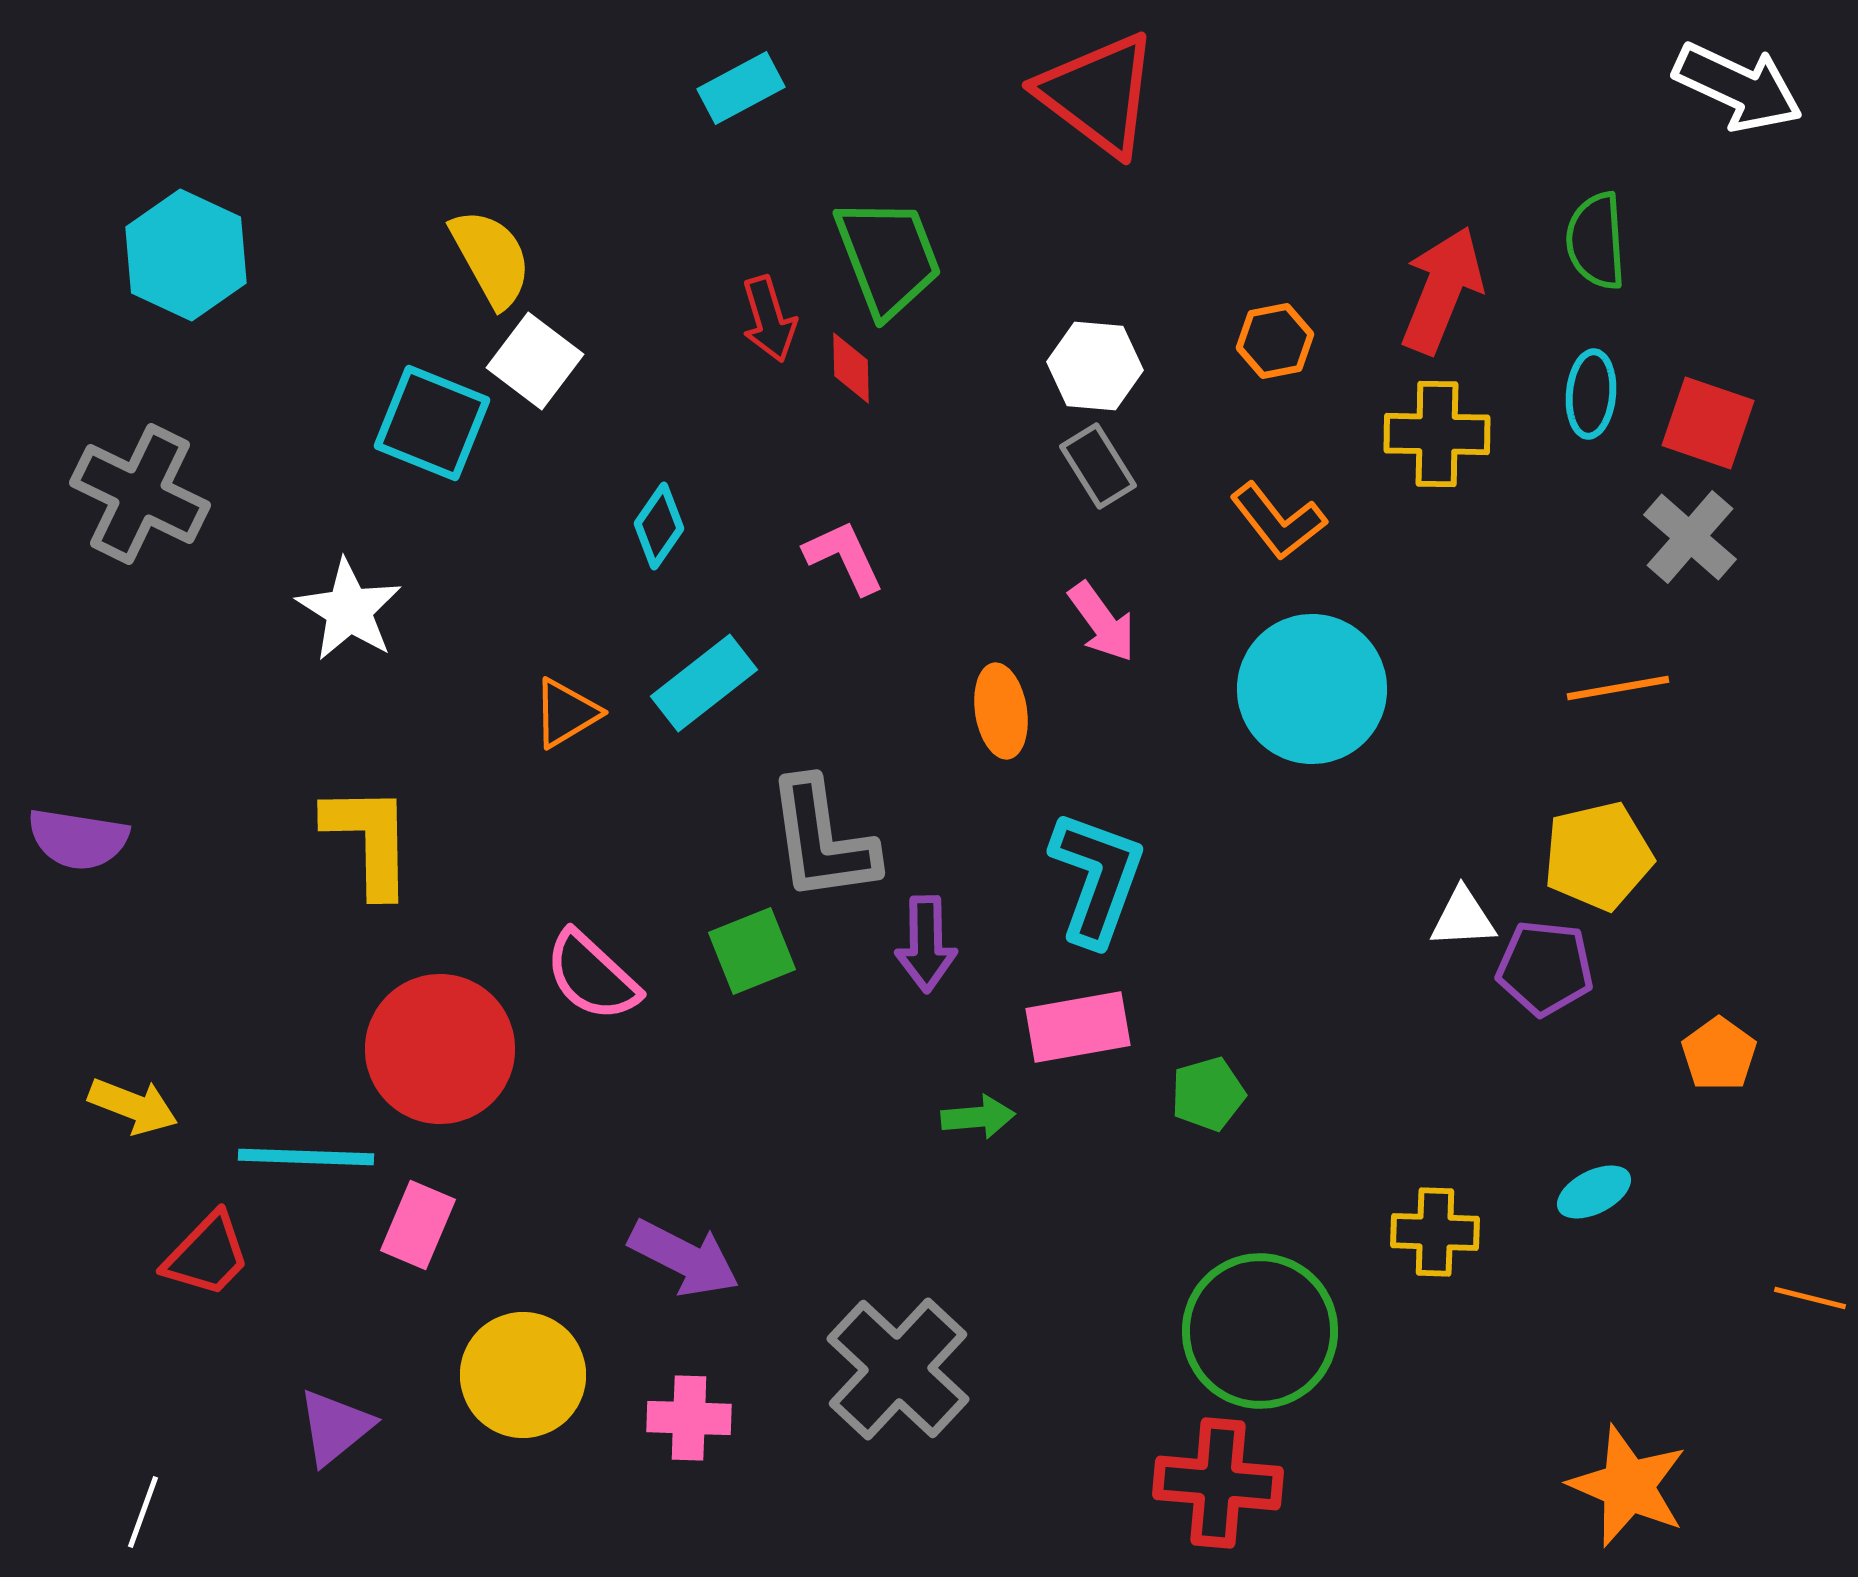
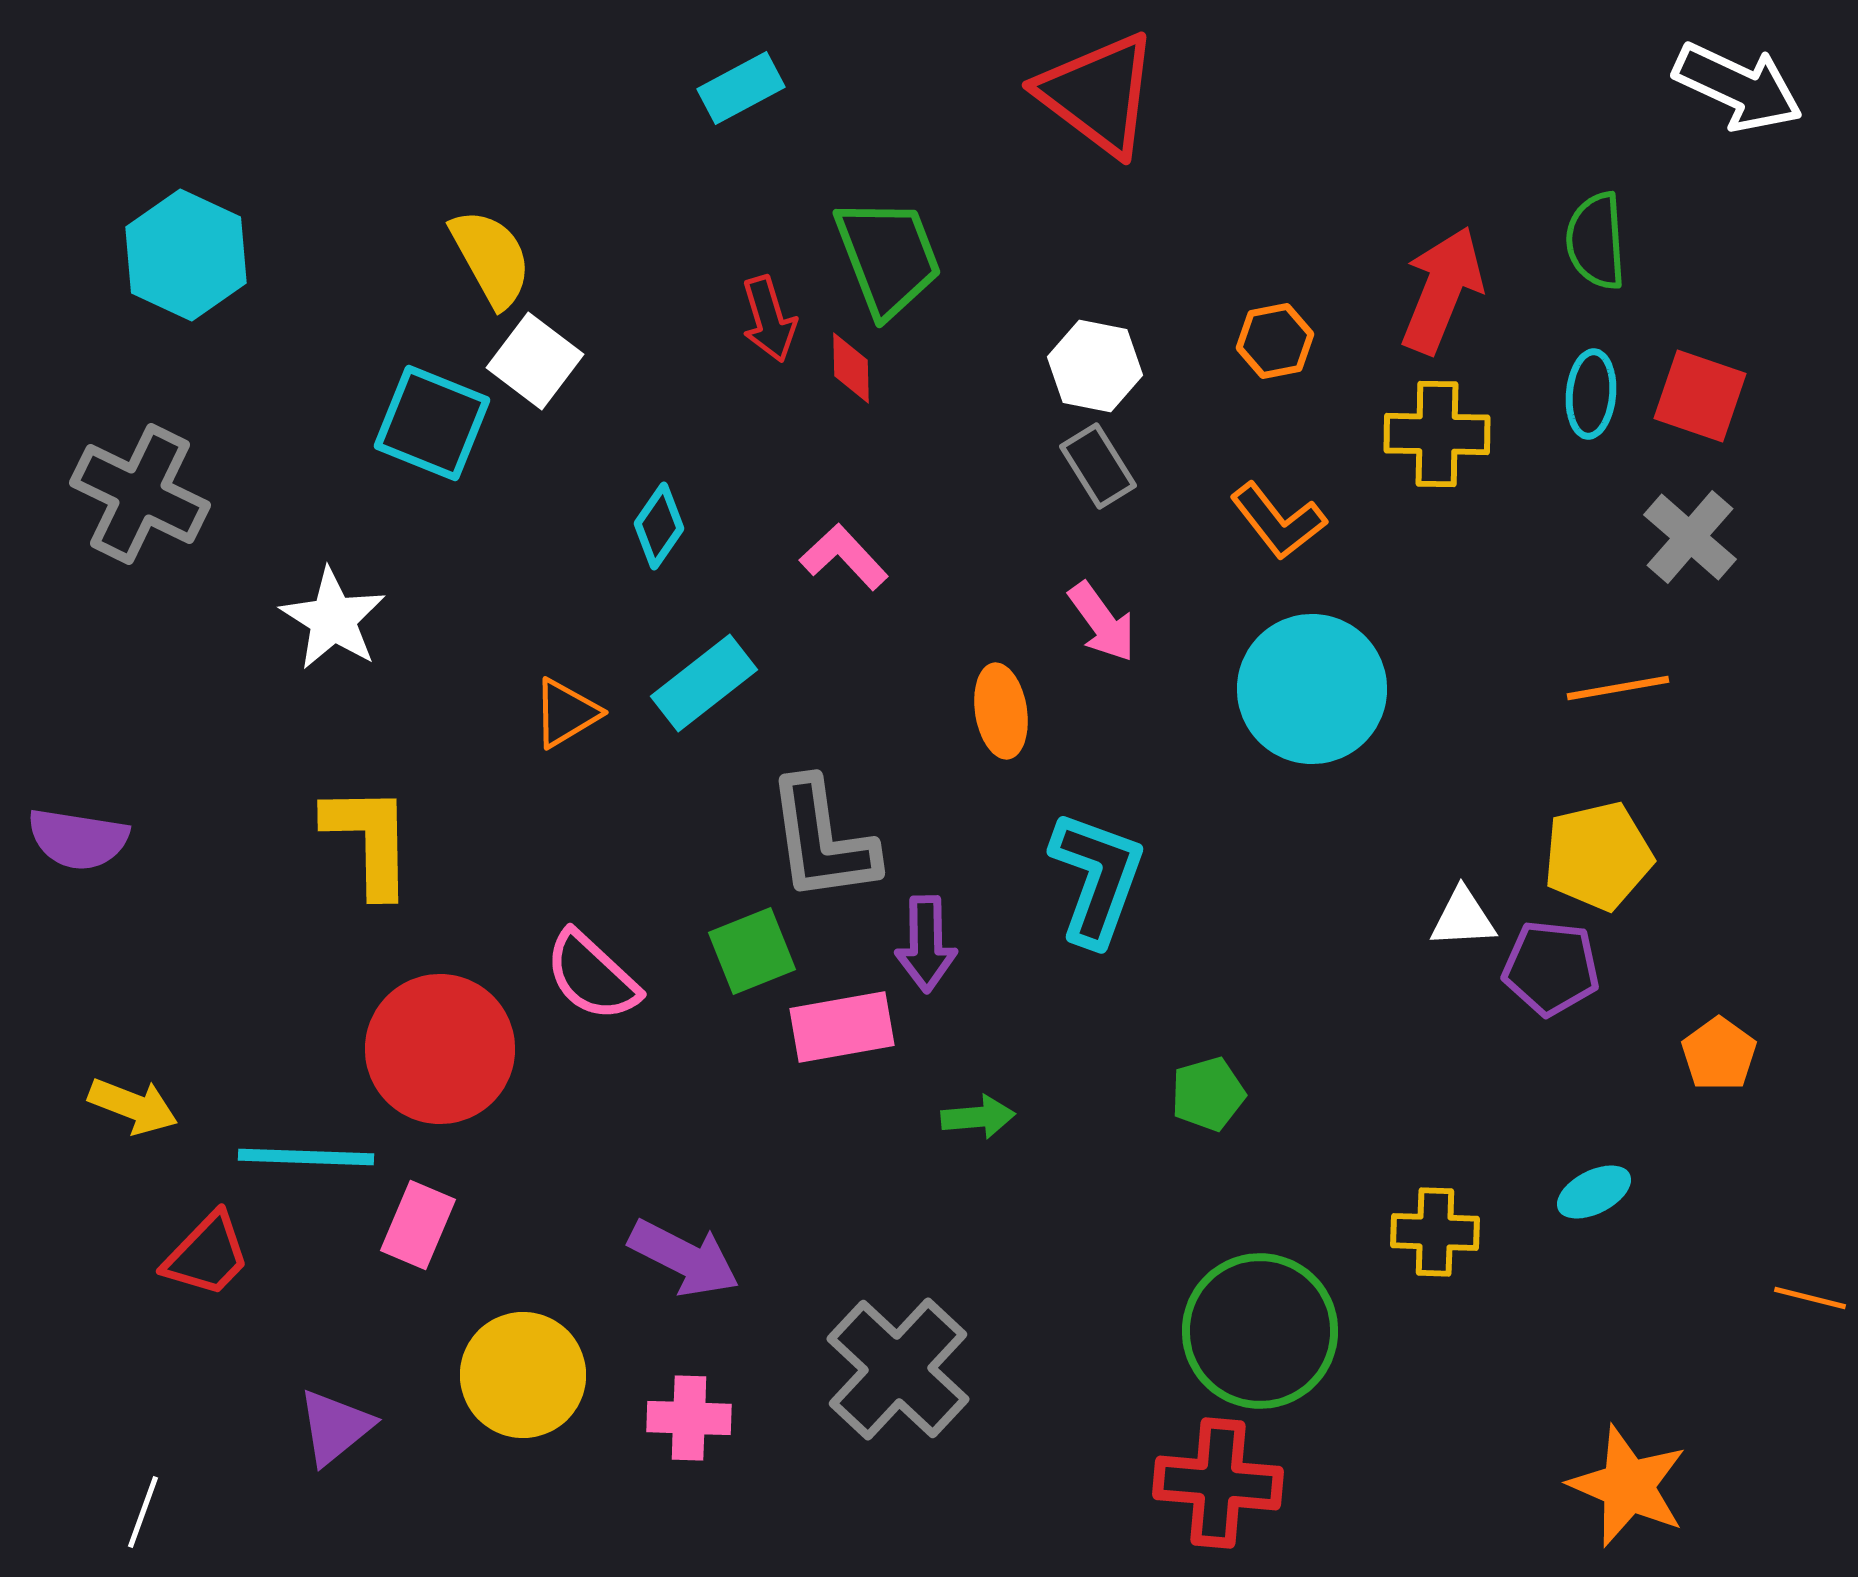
white hexagon at (1095, 366): rotated 6 degrees clockwise
red square at (1708, 423): moved 8 px left, 27 px up
pink L-shape at (844, 557): rotated 18 degrees counterclockwise
white star at (349, 610): moved 16 px left, 9 px down
purple pentagon at (1545, 968): moved 6 px right
pink rectangle at (1078, 1027): moved 236 px left
